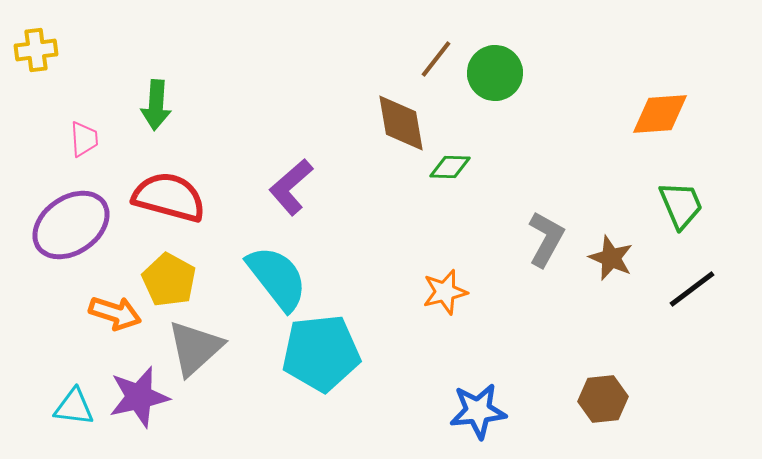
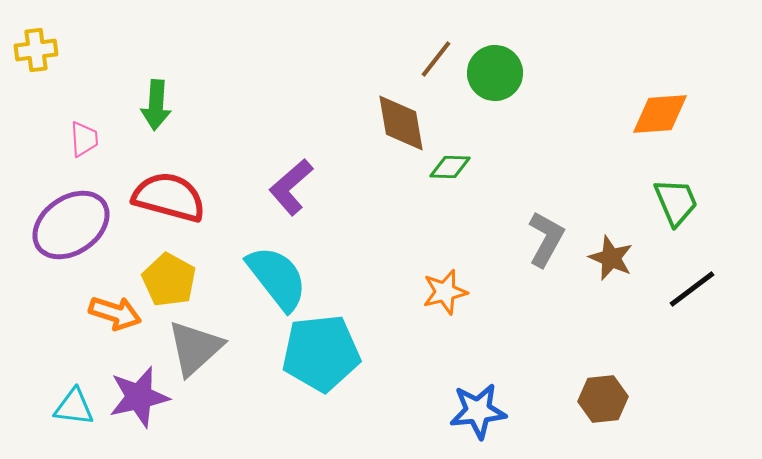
green trapezoid: moved 5 px left, 3 px up
